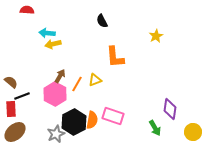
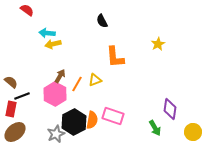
red semicircle: rotated 32 degrees clockwise
yellow star: moved 2 px right, 8 px down
red rectangle: rotated 14 degrees clockwise
